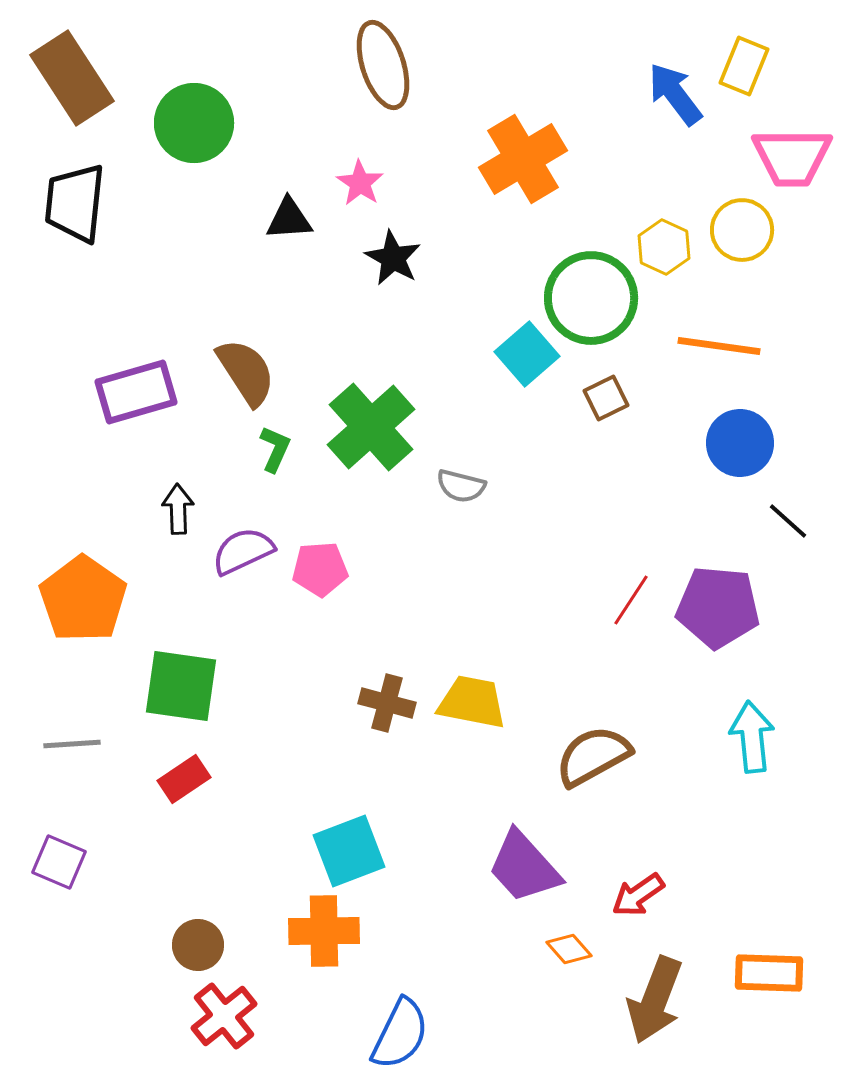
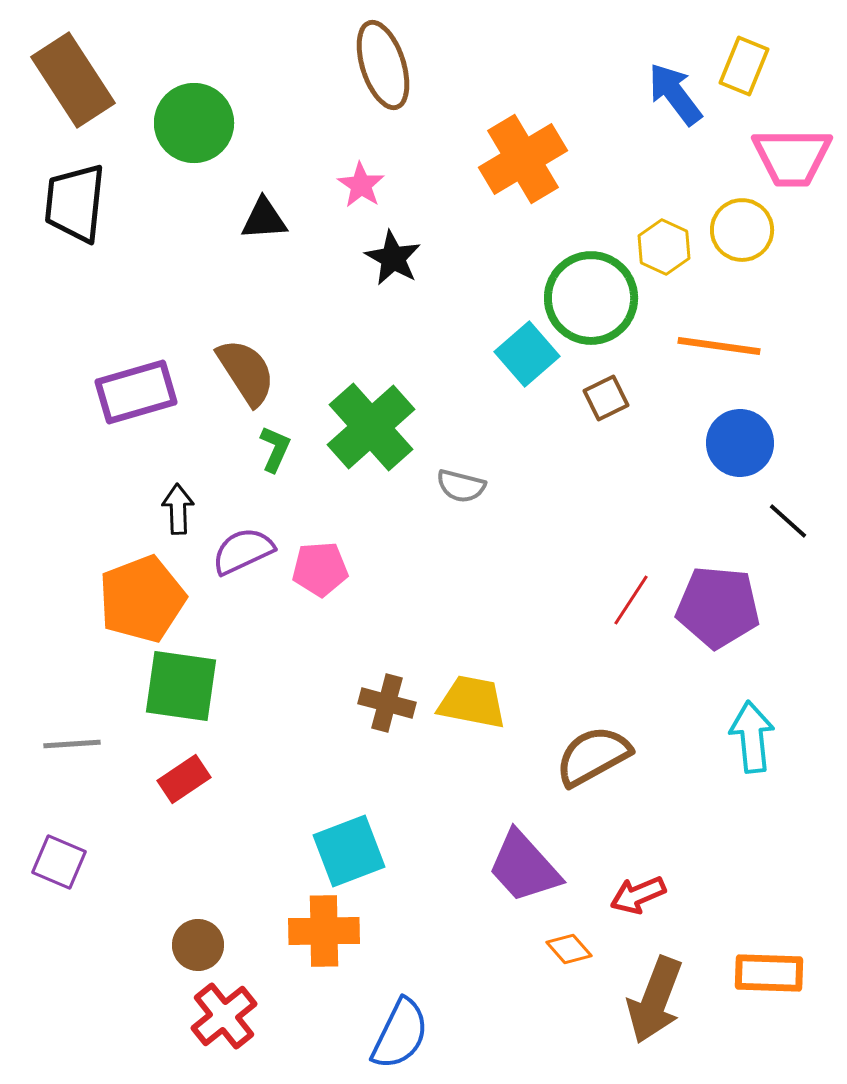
brown rectangle at (72, 78): moved 1 px right, 2 px down
pink star at (360, 183): moved 1 px right, 2 px down
black triangle at (289, 219): moved 25 px left
orange pentagon at (83, 599): moved 59 px right; rotated 16 degrees clockwise
red arrow at (638, 895): rotated 12 degrees clockwise
